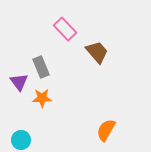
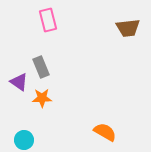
pink rectangle: moved 17 px left, 9 px up; rotated 30 degrees clockwise
brown trapezoid: moved 31 px right, 24 px up; rotated 125 degrees clockwise
purple triangle: rotated 18 degrees counterclockwise
orange semicircle: moved 1 px left, 2 px down; rotated 90 degrees clockwise
cyan circle: moved 3 px right
